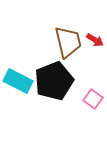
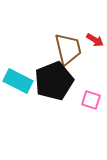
brown trapezoid: moved 7 px down
pink square: moved 2 px left, 1 px down; rotated 18 degrees counterclockwise
